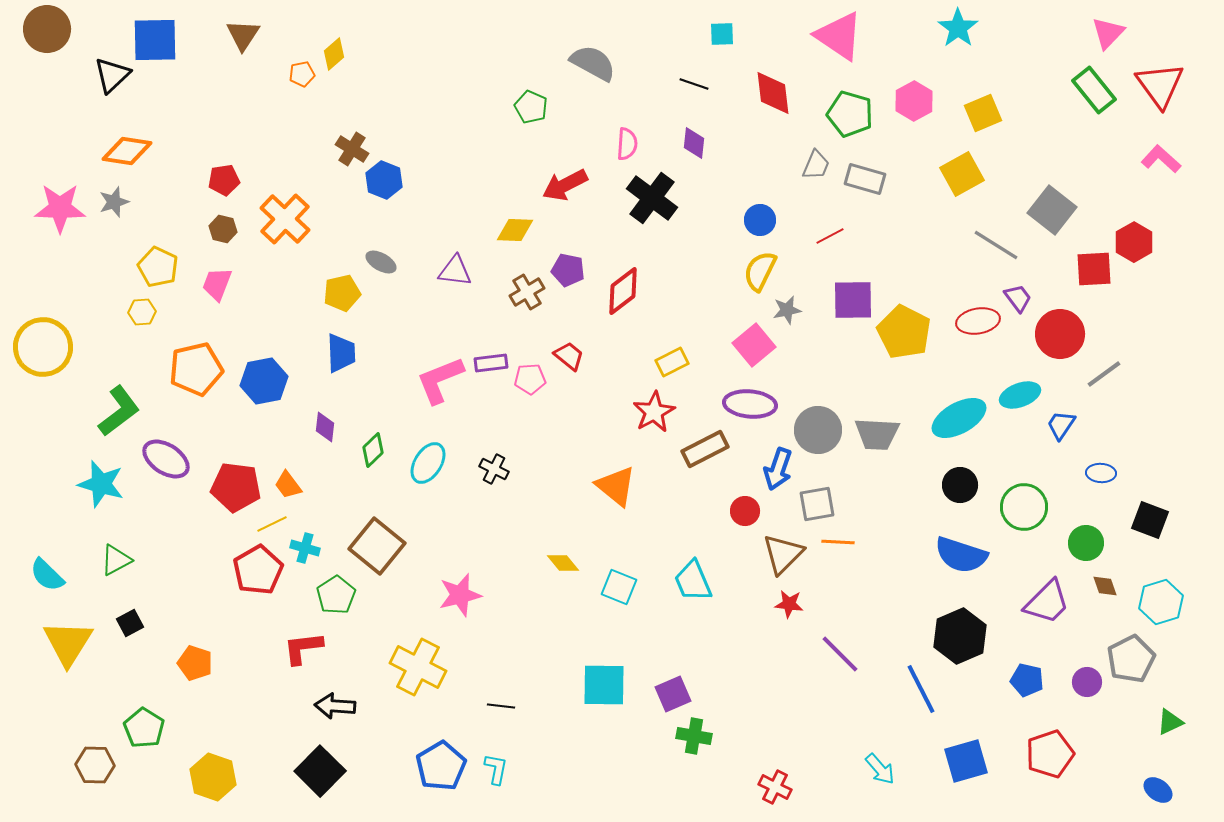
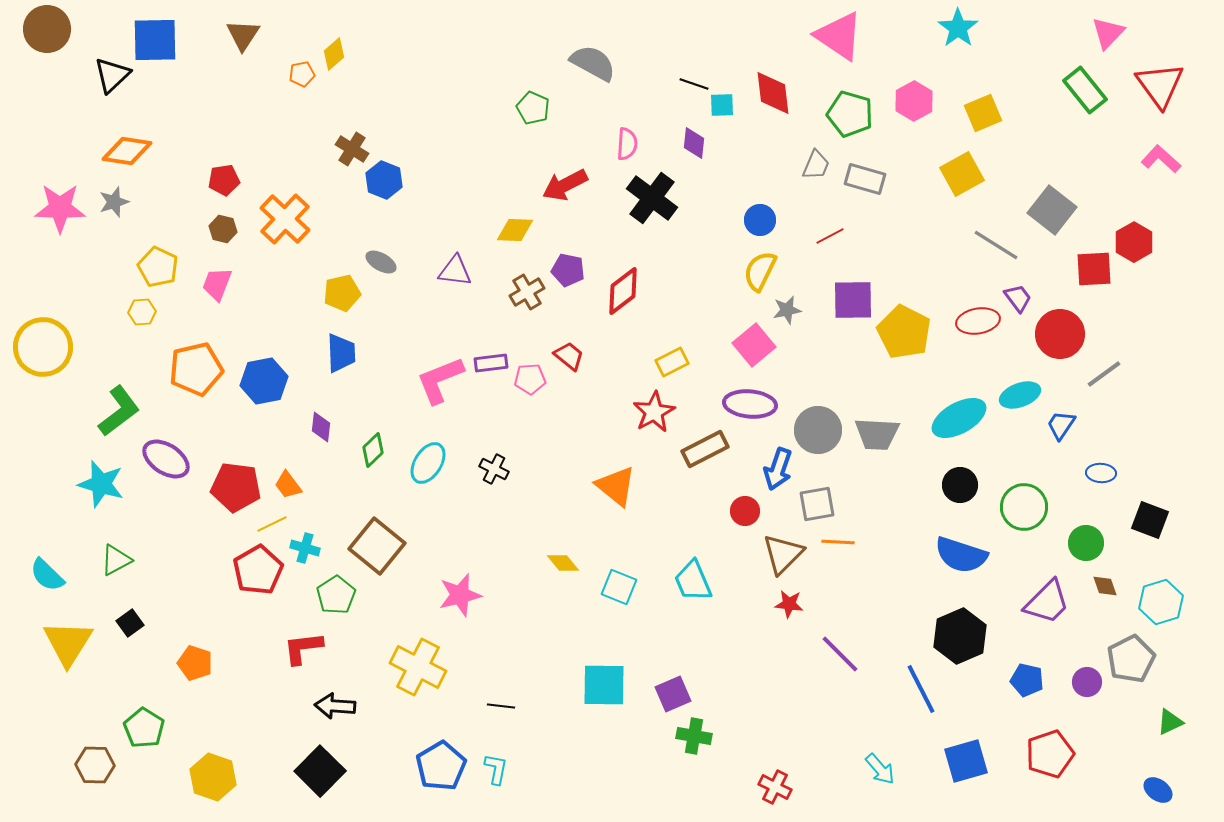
cyan square at (722, 34): moved 71 px down
green rectangle at (1094, 90): moved 9 px left
green pentagon at (531, 107): moved 2 px right, 1 px down
purple diamond at (325, 427): moved 4 px left
black square at (130, 623): rotated 8 degrees counterclockwise
